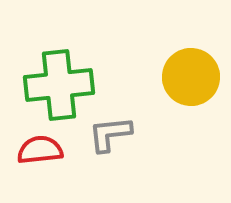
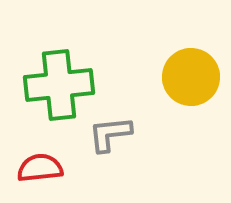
red semicircle: moved 18 px down
